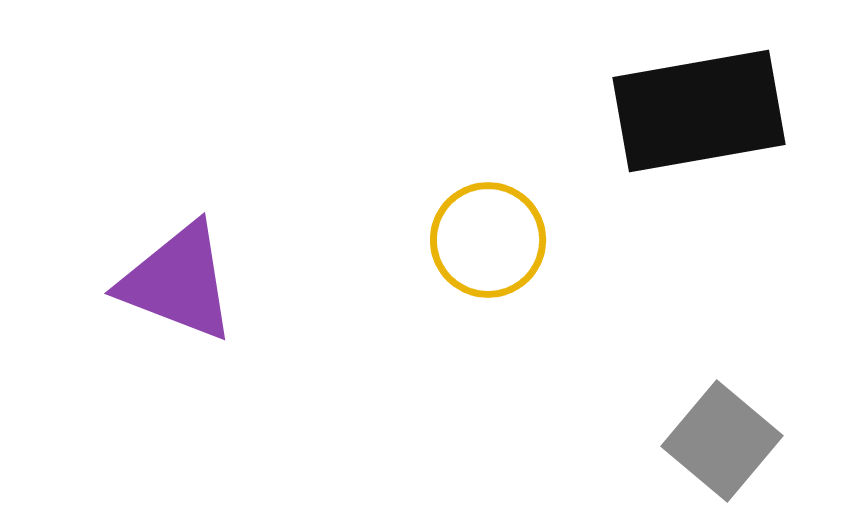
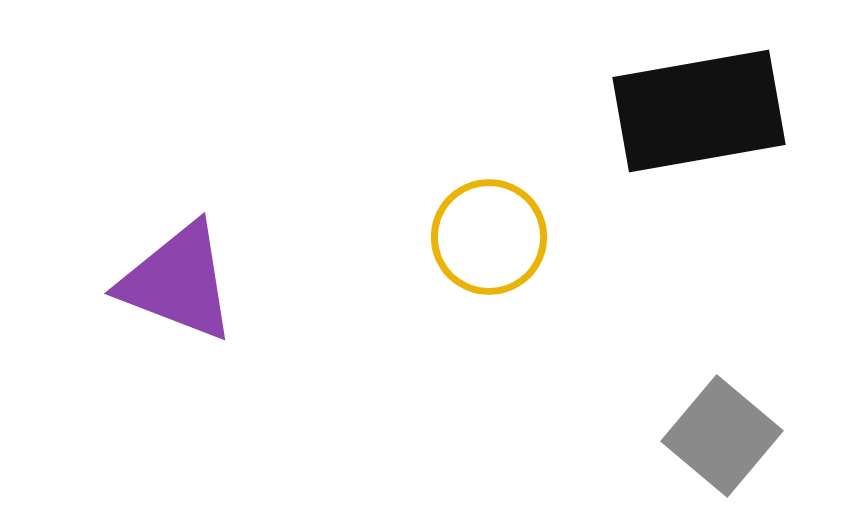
yellow circle: moved 1 px right, 3 px up
gray square: moved 5 px up
